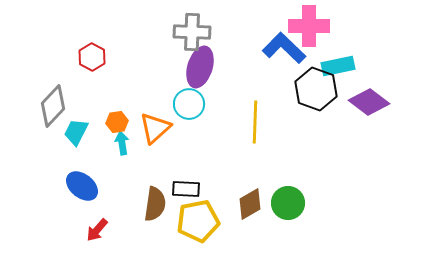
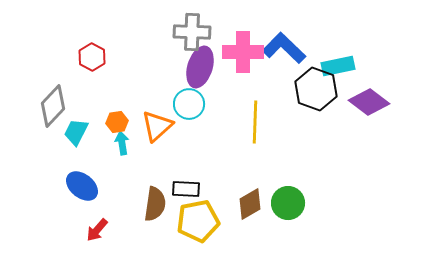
pink cross: moved 66 px left, 26 px down
orange triangle: moved 2 px right, 2 px up
